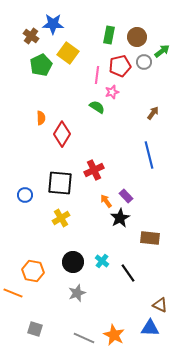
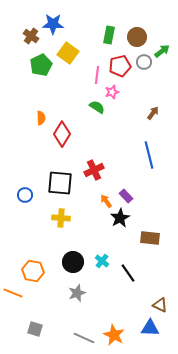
yellow cross: rotated 36 degrees clockwise
